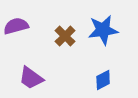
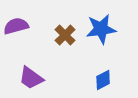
blue star: moved 2 px left, 1 px up
brown cross: moved 1 px up
